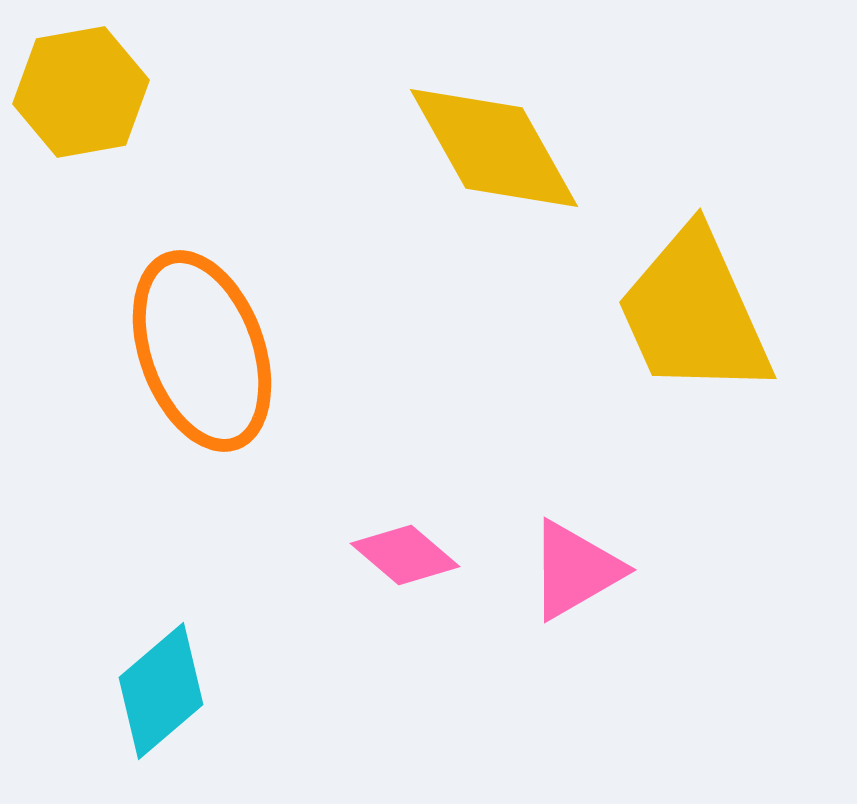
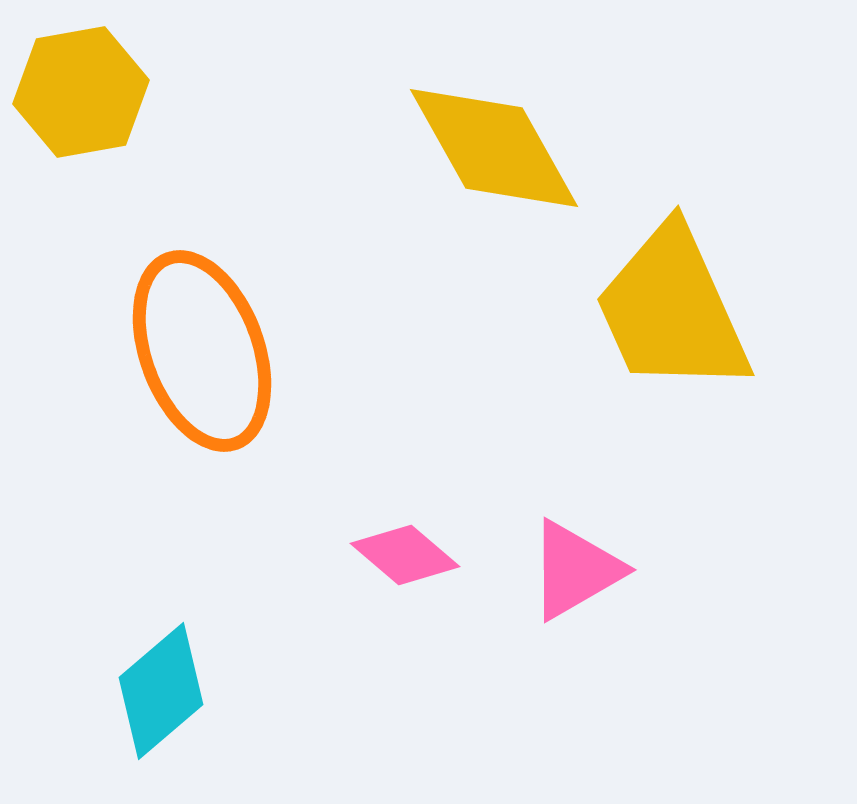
yellow trapezoid: moved 22 px left, 3 px up
